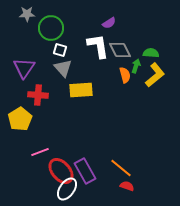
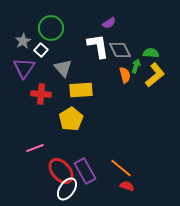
gray star: moved 4 px left, 27 px down; rotated 28 degrees counterclockwise
white square: moved 19 px left; rotated 24 degrees clockwise
red cross: moved 3 px right, 1 px up
yellow pentagon: moved 51 px right
pink line: moved 5 px left, 4 px up
